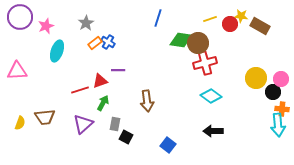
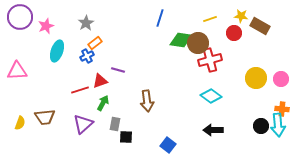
blue line: moved 2 px right
red circle: moved 4 px right, 9 px down
blue cross: moved 21 px left, 14 px down; rotated 32 degrees clockwise
red cross: moved 5 px right, 3 px up
purple line: rotated 16 degrees clockwise
black circle: moved 12 px left, 34 px down
black arrow: moved 1 px up
black square: rotated 24 degrees counterclockwise
